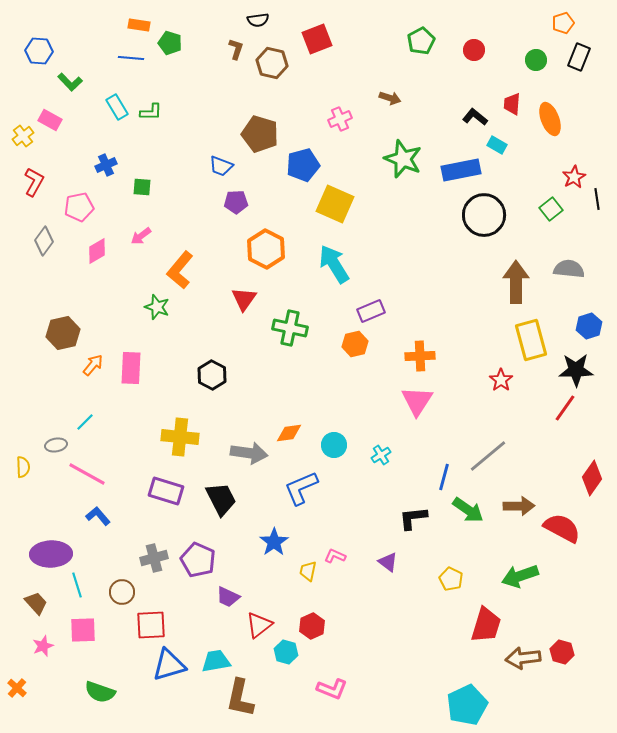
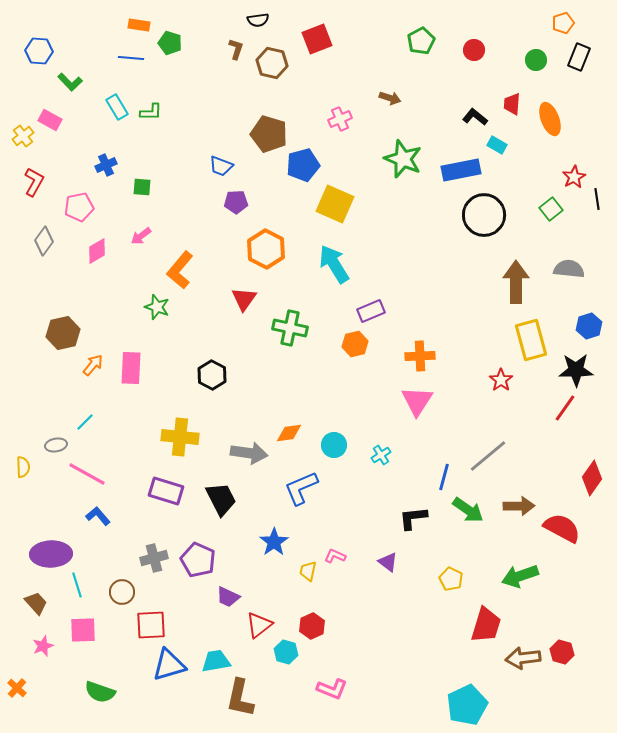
brown pentagon at (260, 134): moved 9 px right
